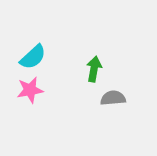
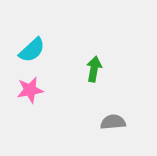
cyan semicircle: moved 1 px left, 7 px up
gray semicircle: moved 24 px down
